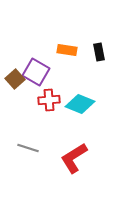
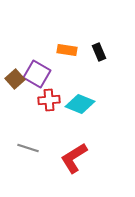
black rectangle: rotated 12 degrees counterclockwise
purple square: moved 1 px right, 2 px down
